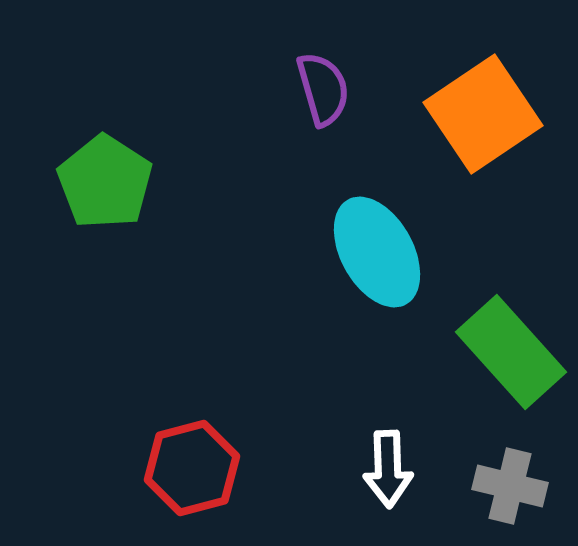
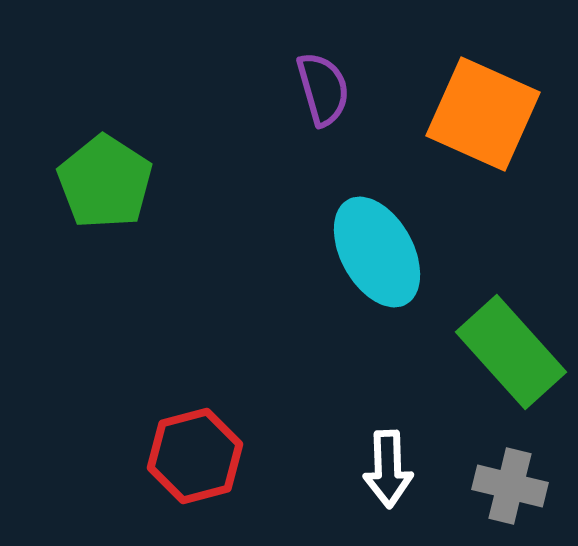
orange square: rotated 32 degrees counterclockwise
red hexagon: moved 3 px right, 12 px up
